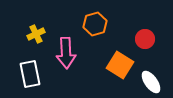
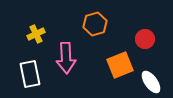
pink arrow: moved 5 px down
orange square: rotated 36 degrees clockwise
